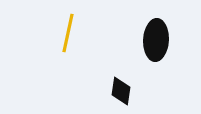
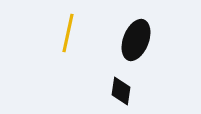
black ellipse: moved 20 px left; rotated 18 degrees clockwise
